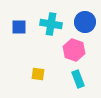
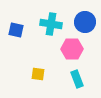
blue square: moved 3 px left, 3 px down; rotated 14 degrees clockwise
pink hexagon: moved 2 px left, 1 px up; rotated 20 degrees counterclockwise
cyan rectangle: moved 1 px left
